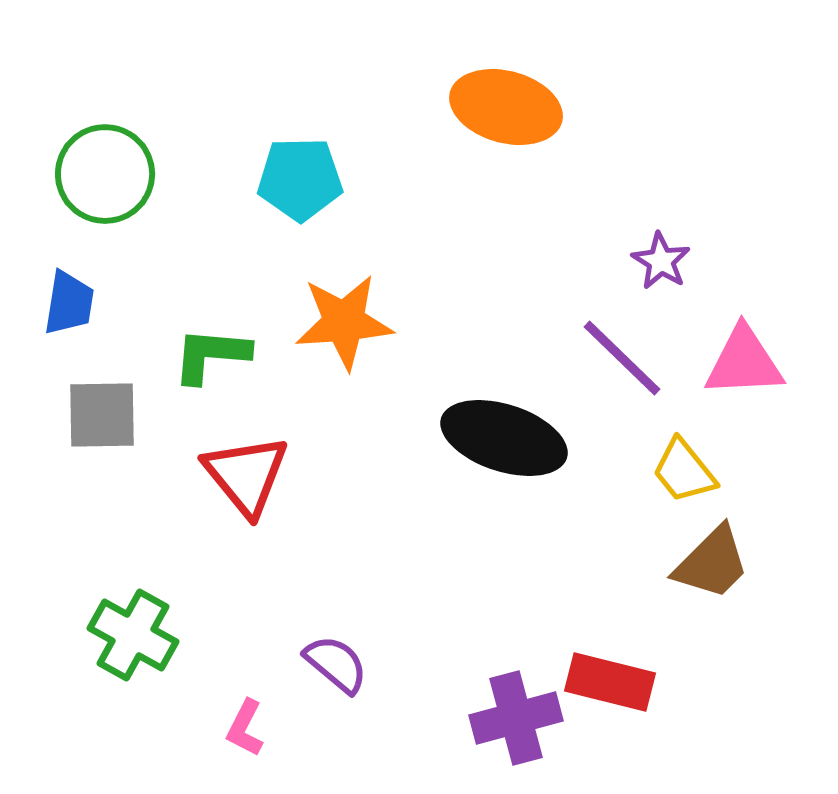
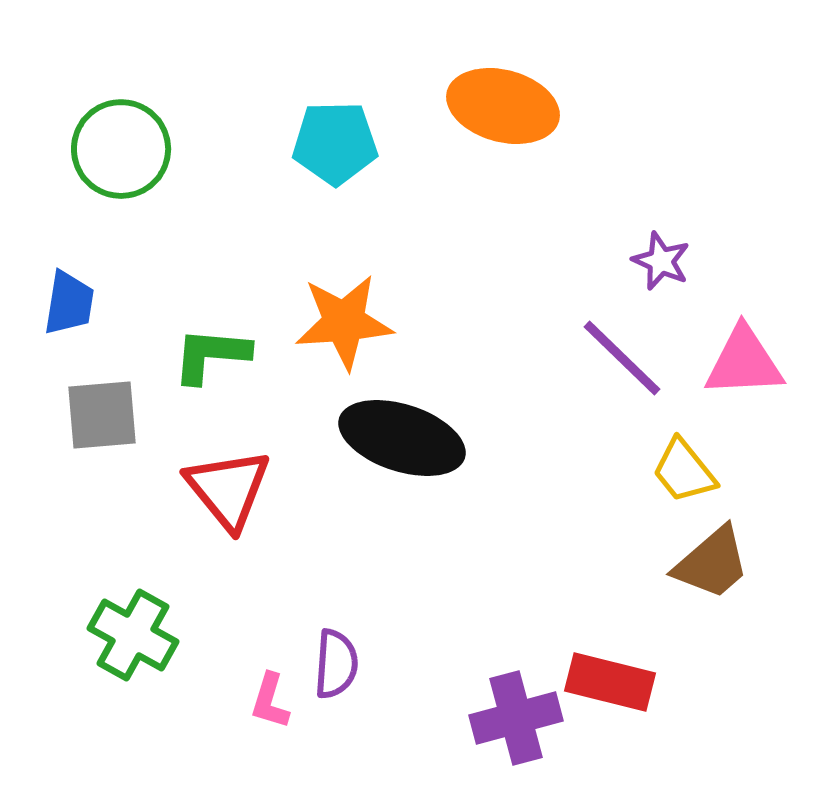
orange ellipse: moved 3 px left, 1 px up
green circle: moved 16 px right, 25 px up
cyan pentagon: moved 35 px right, 36 px up
purple star: rotated 8 degrees counterclockwise
gray square: rotated 4 degrees counterclockwise
black ellipse: moved 102 px left
red triangle: moved 18 px left, 14 px down
brown trapezoid: rotated 4 degrees clockwise
purple semicircle: rotated 54 degrees clockwise
pink L-shape: moved 25 px right, 27 px up; rotated 10 degrees counterclockwise
